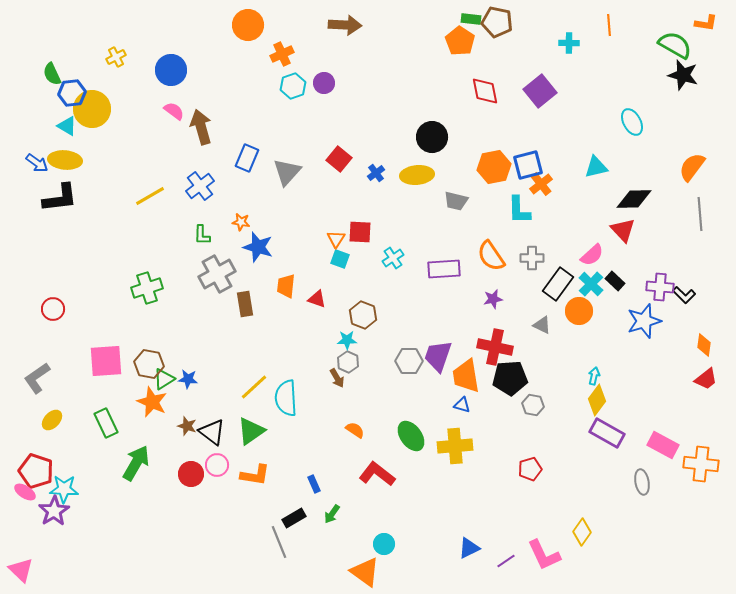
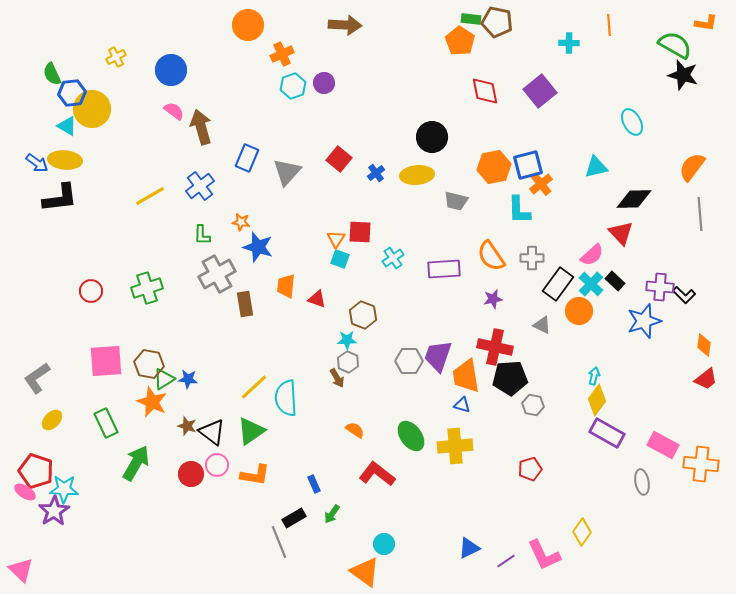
red triangle at (623, 230): moved 2 px left, 3 px down
red circle at (53, 309): moved 38 px right, 18 px up
